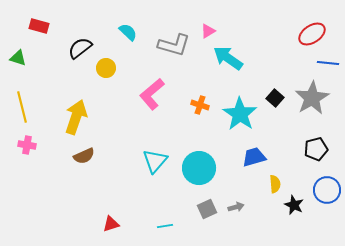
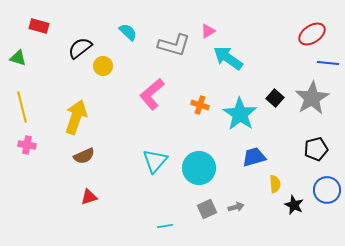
yellow circle: moved 3 px left, 2 px up
red triangle: moved 22 px left, 27 px up
